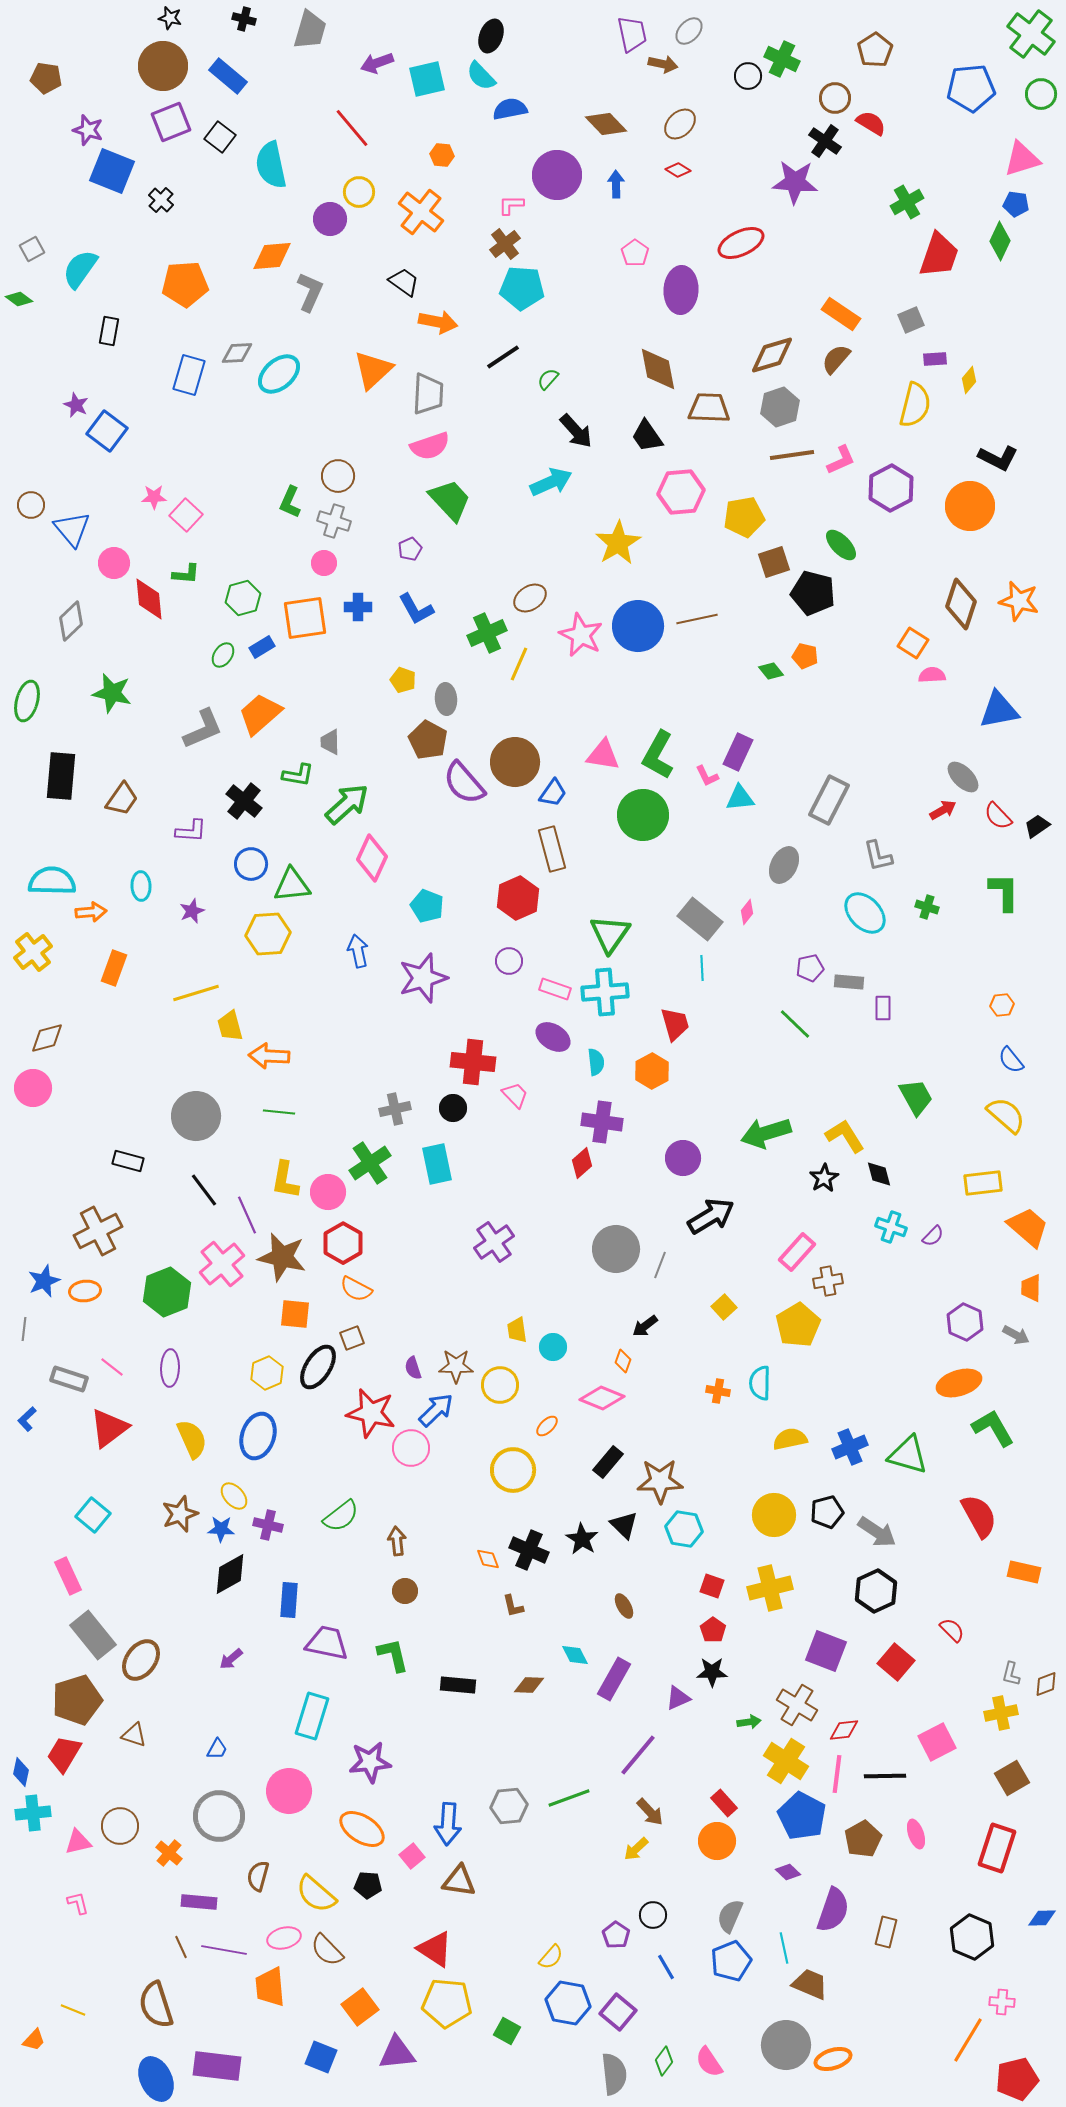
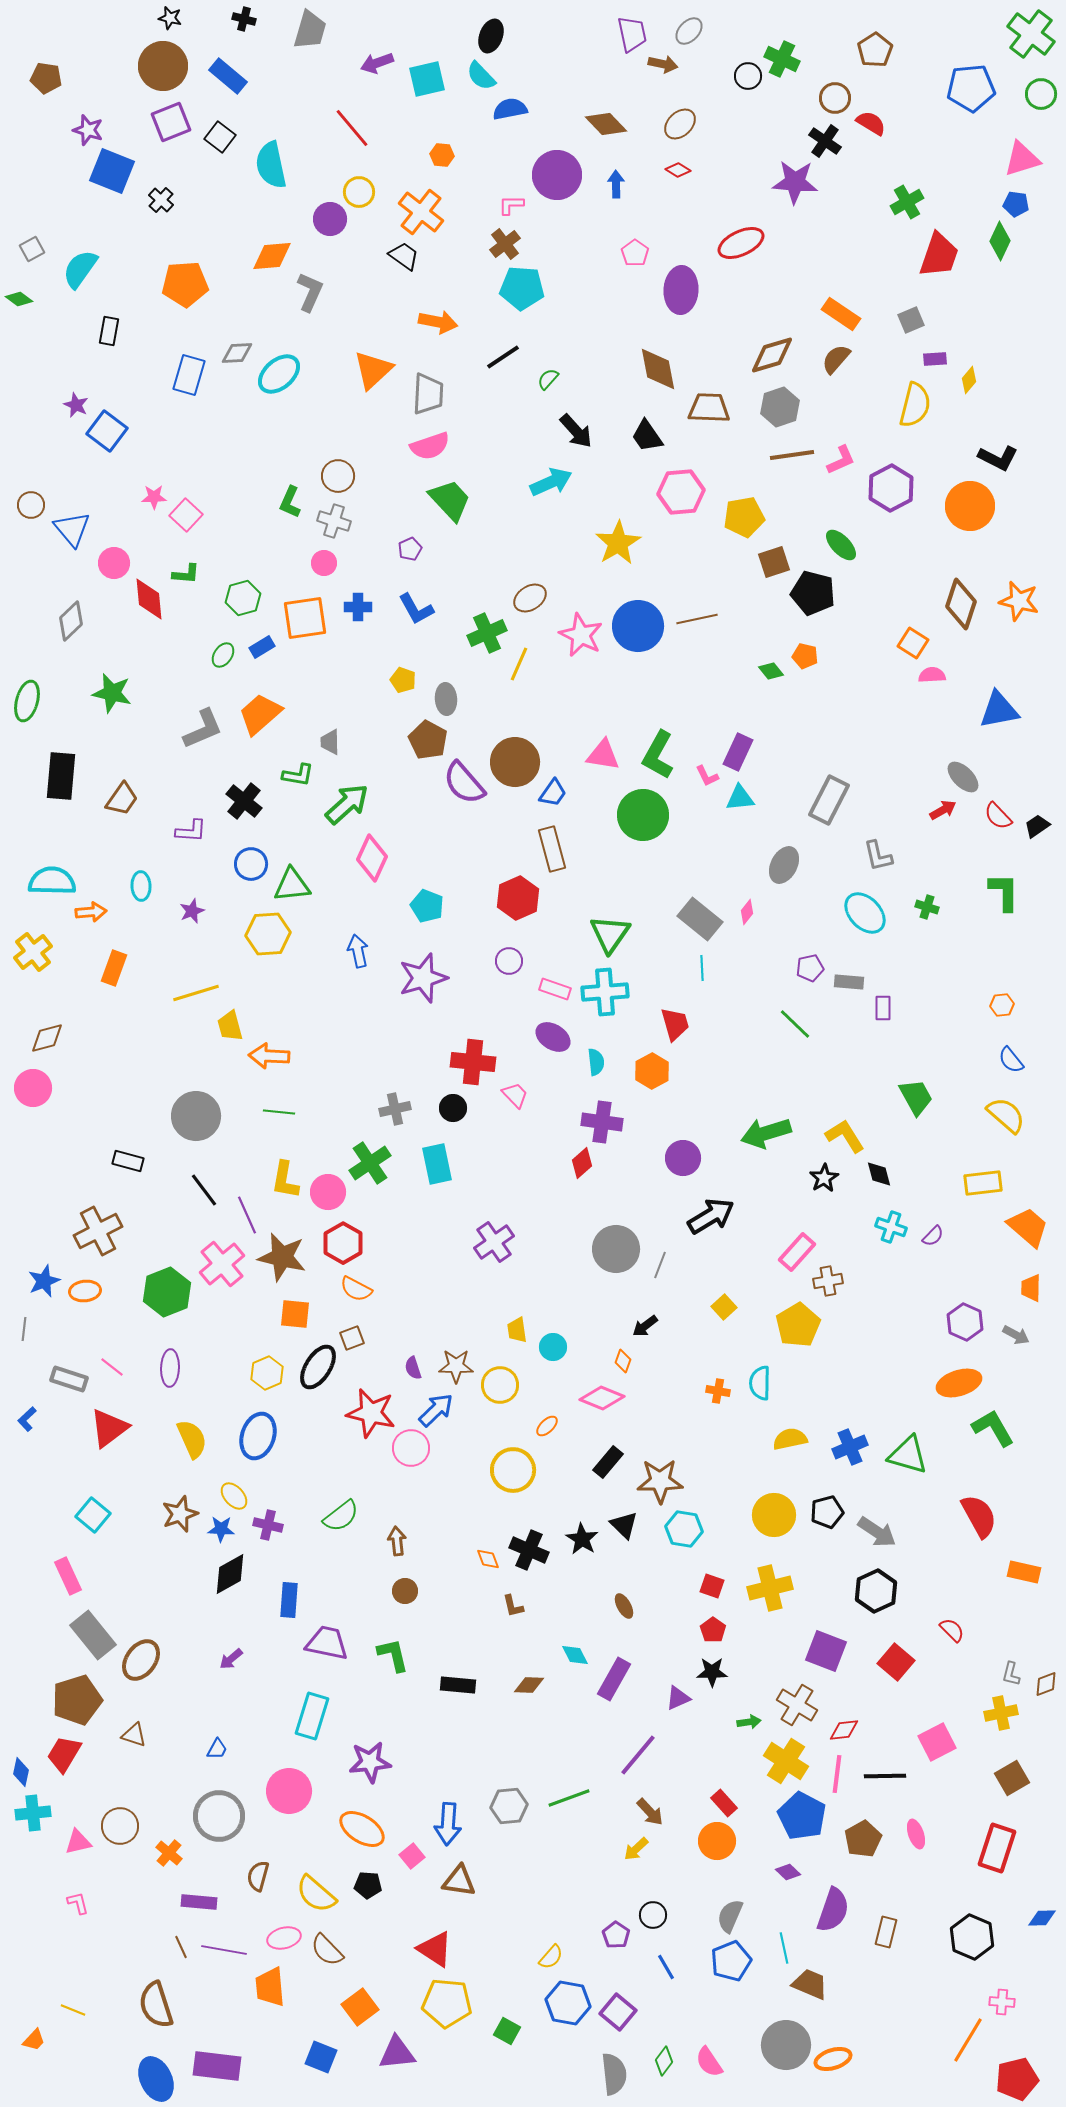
black trapezoid at (404, 282): moved 26 px up
